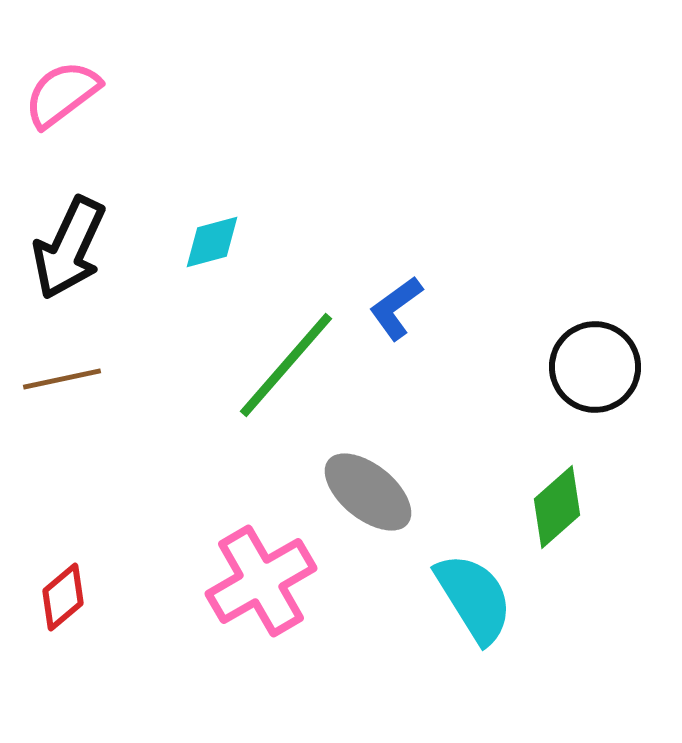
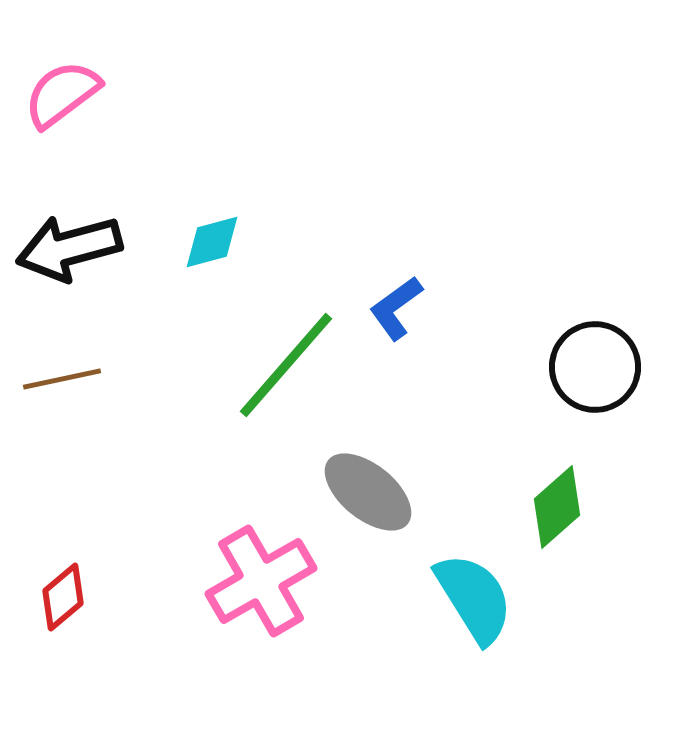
black arrow: rotated 50 degrees clockwise
